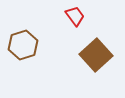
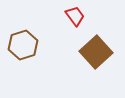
brown square: moved 3 px up
